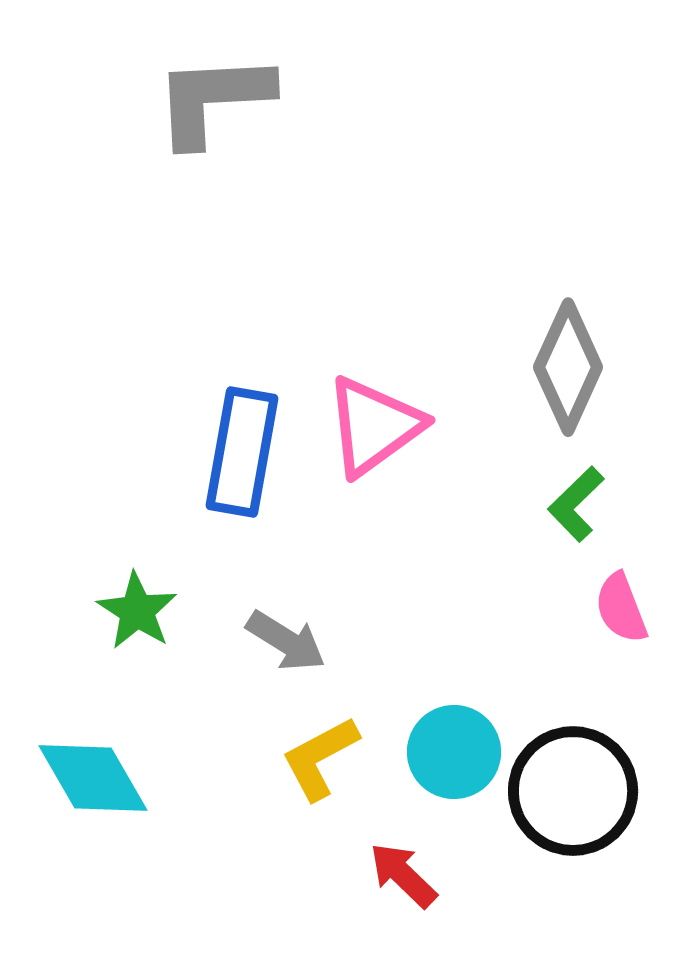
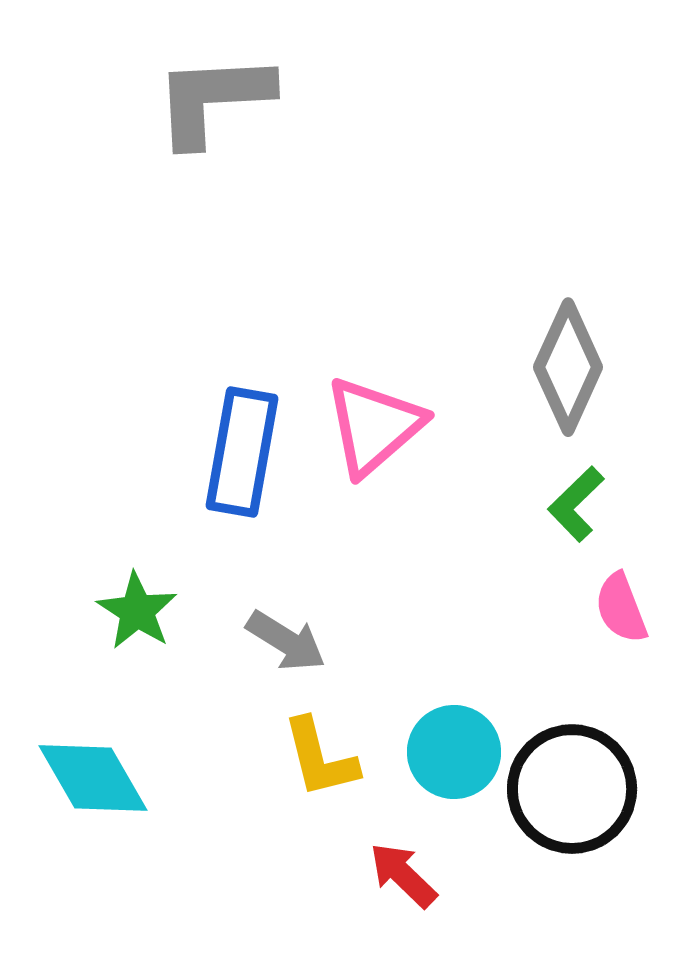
pink triangle: rotated 5 degrees counterclockwise
yellow L-shape: rotated 76 degrees counterclockwise
black circle: moved 1 px left, 2 px up
